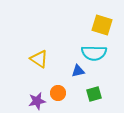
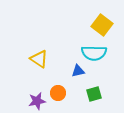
yellow square: rotated 20 degrees clockwise
